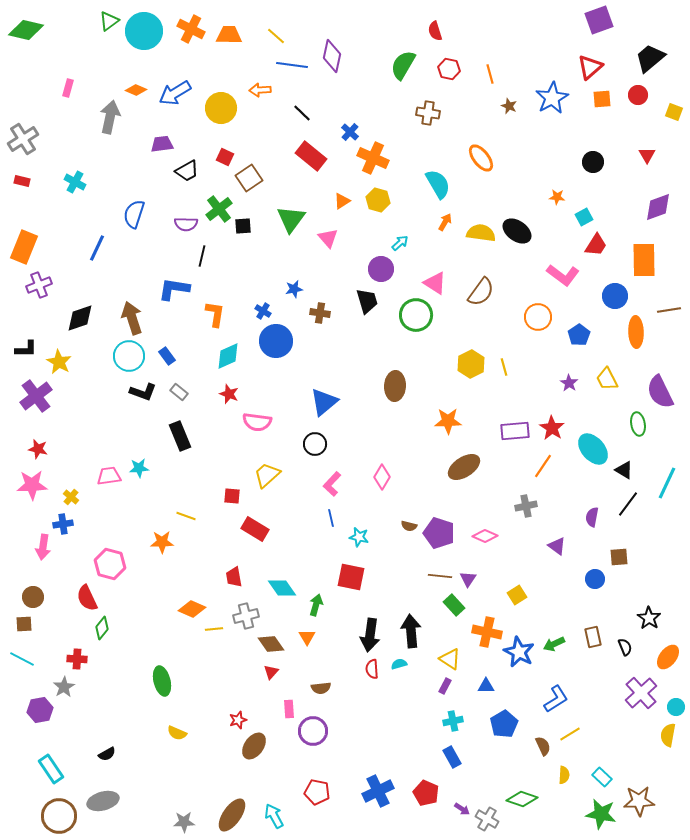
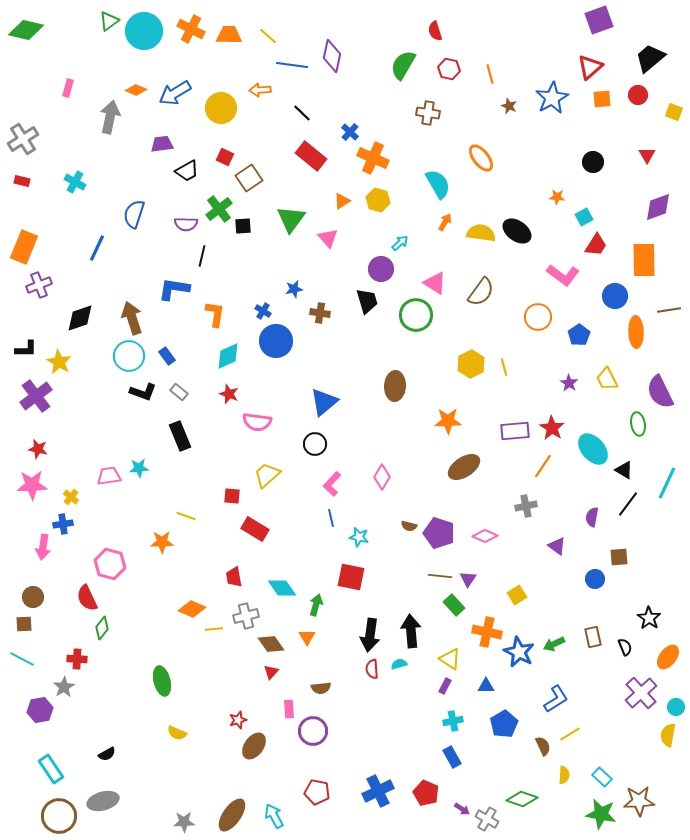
yellow line at (276, 36): moved 8 px left
